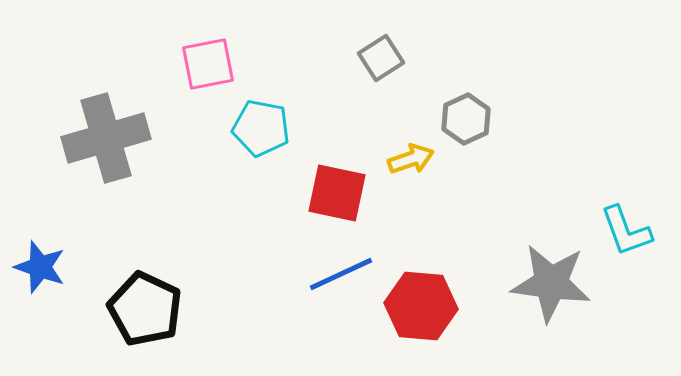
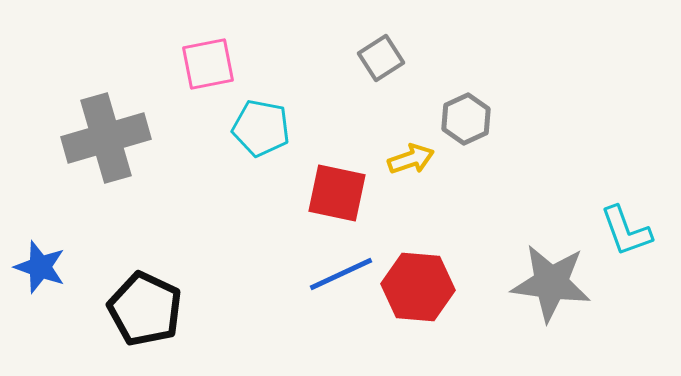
red hexagon: moved 3 px left, 19 px up
